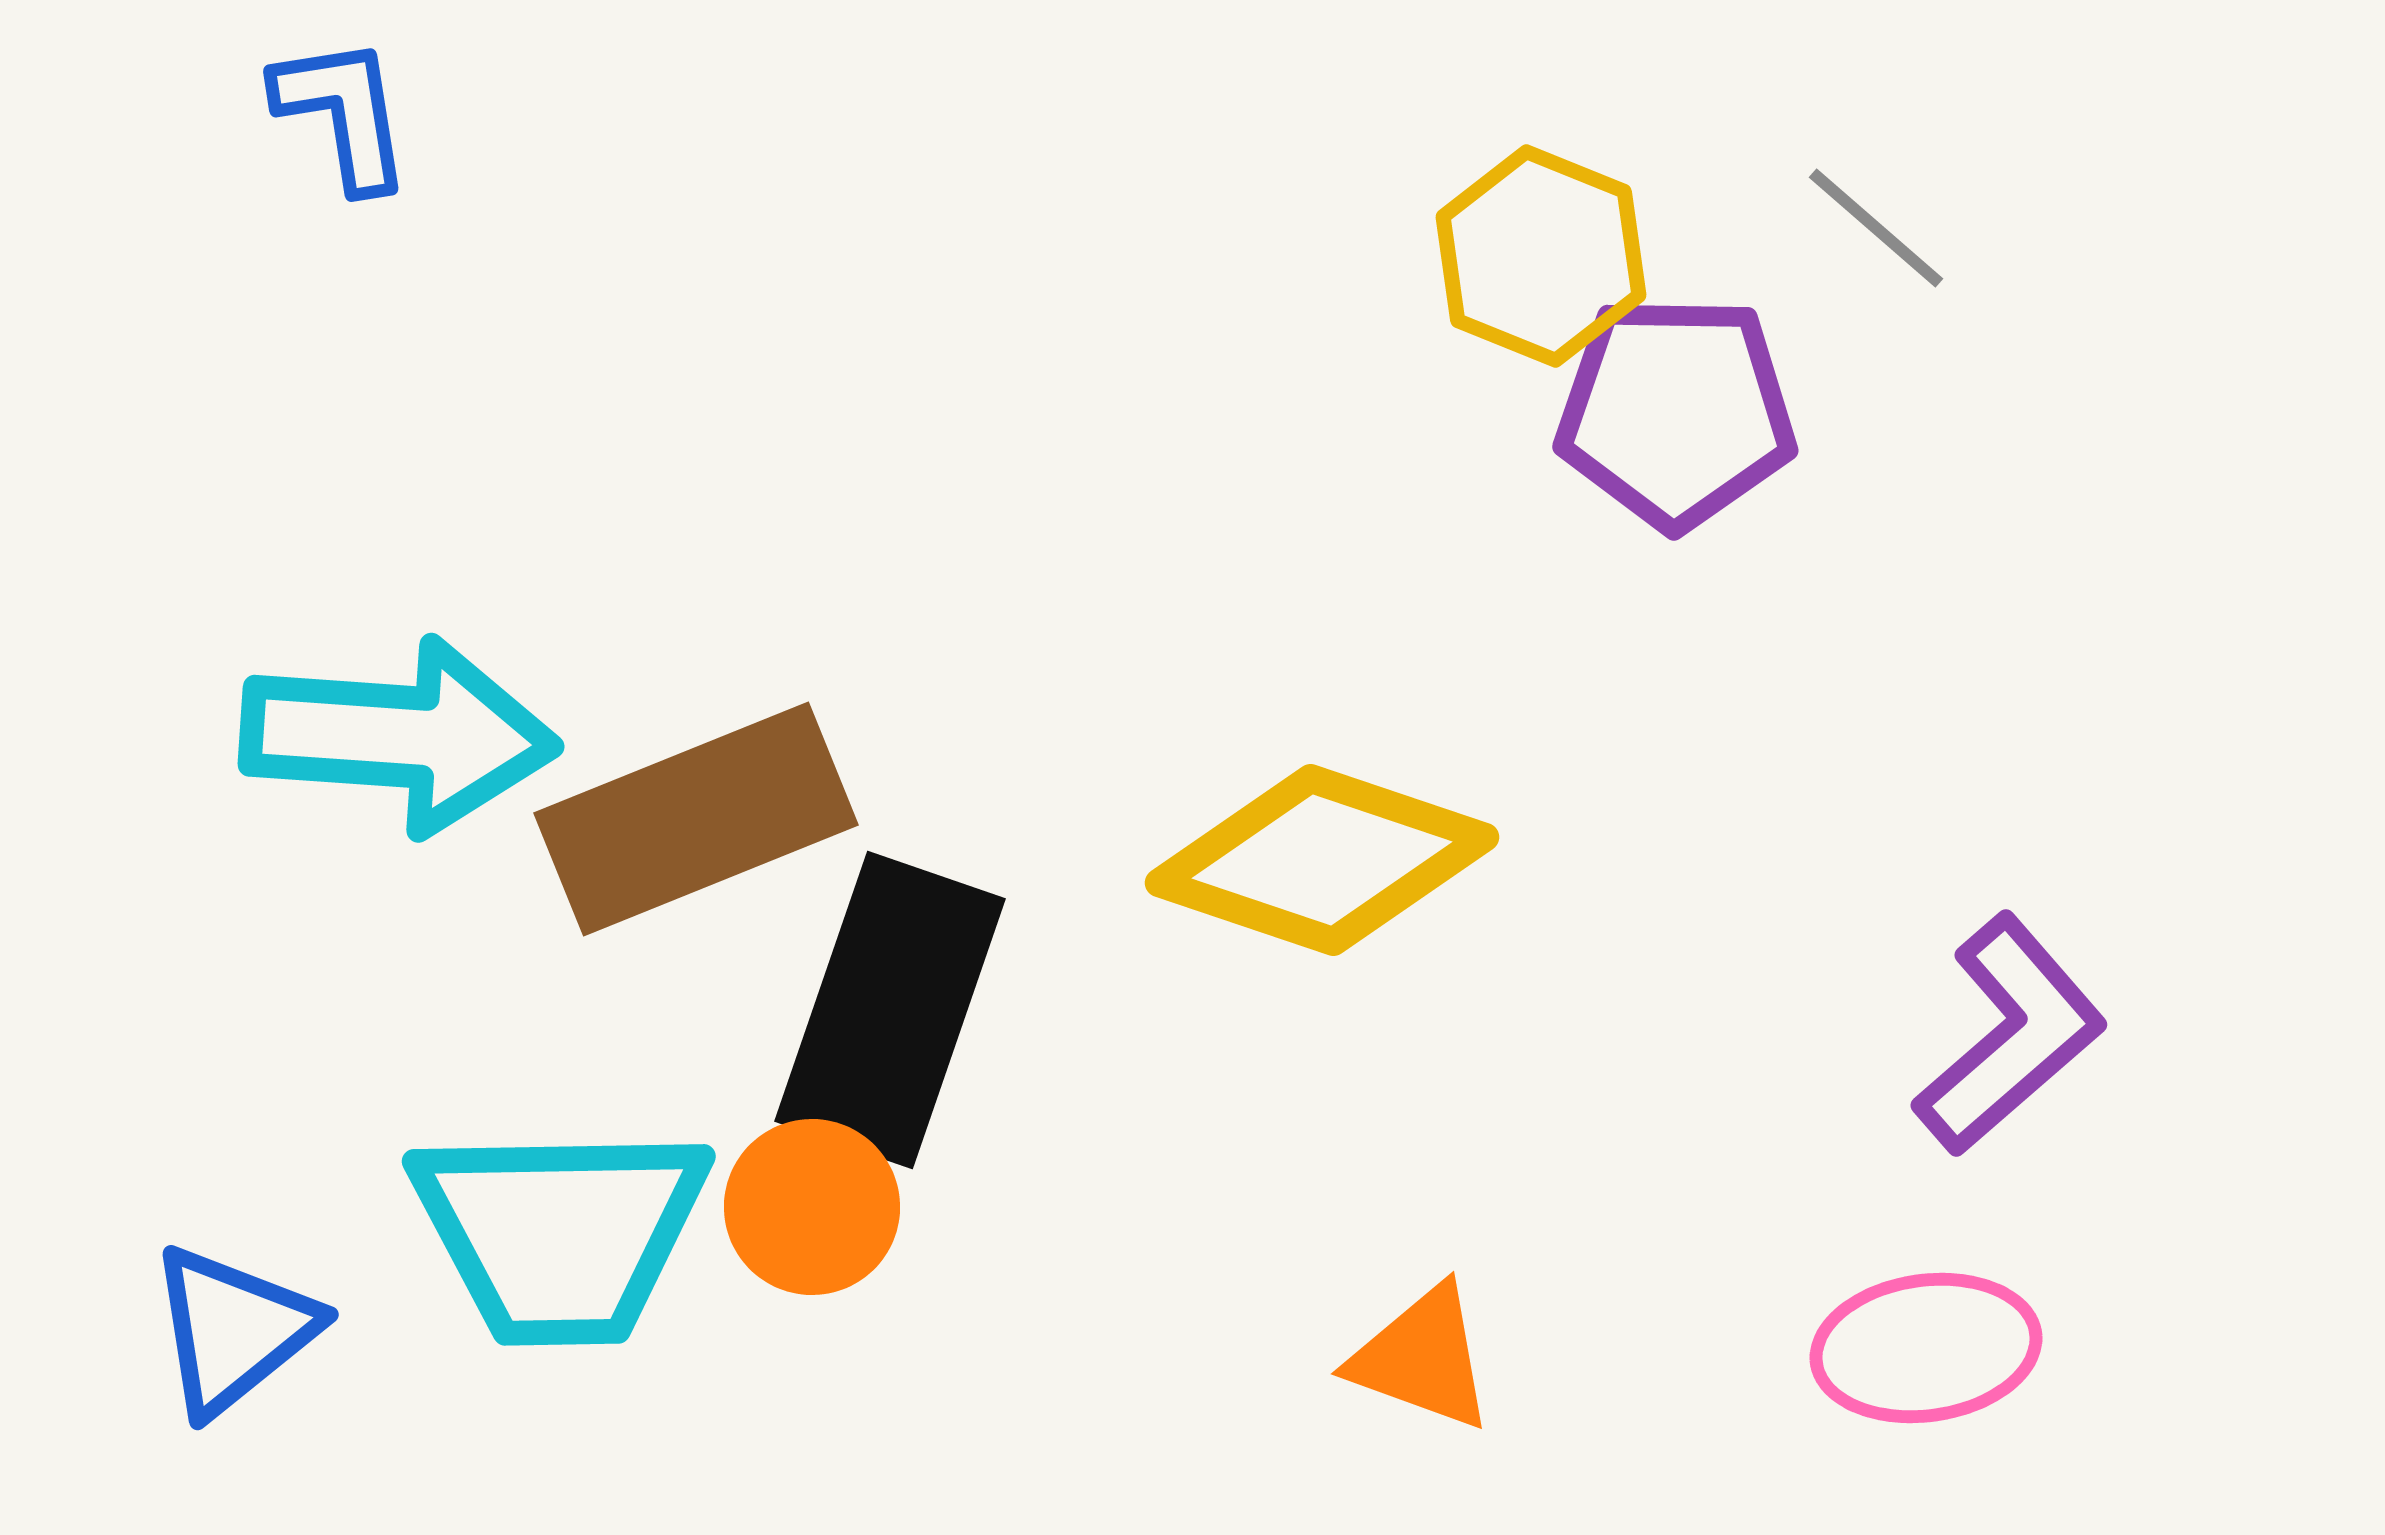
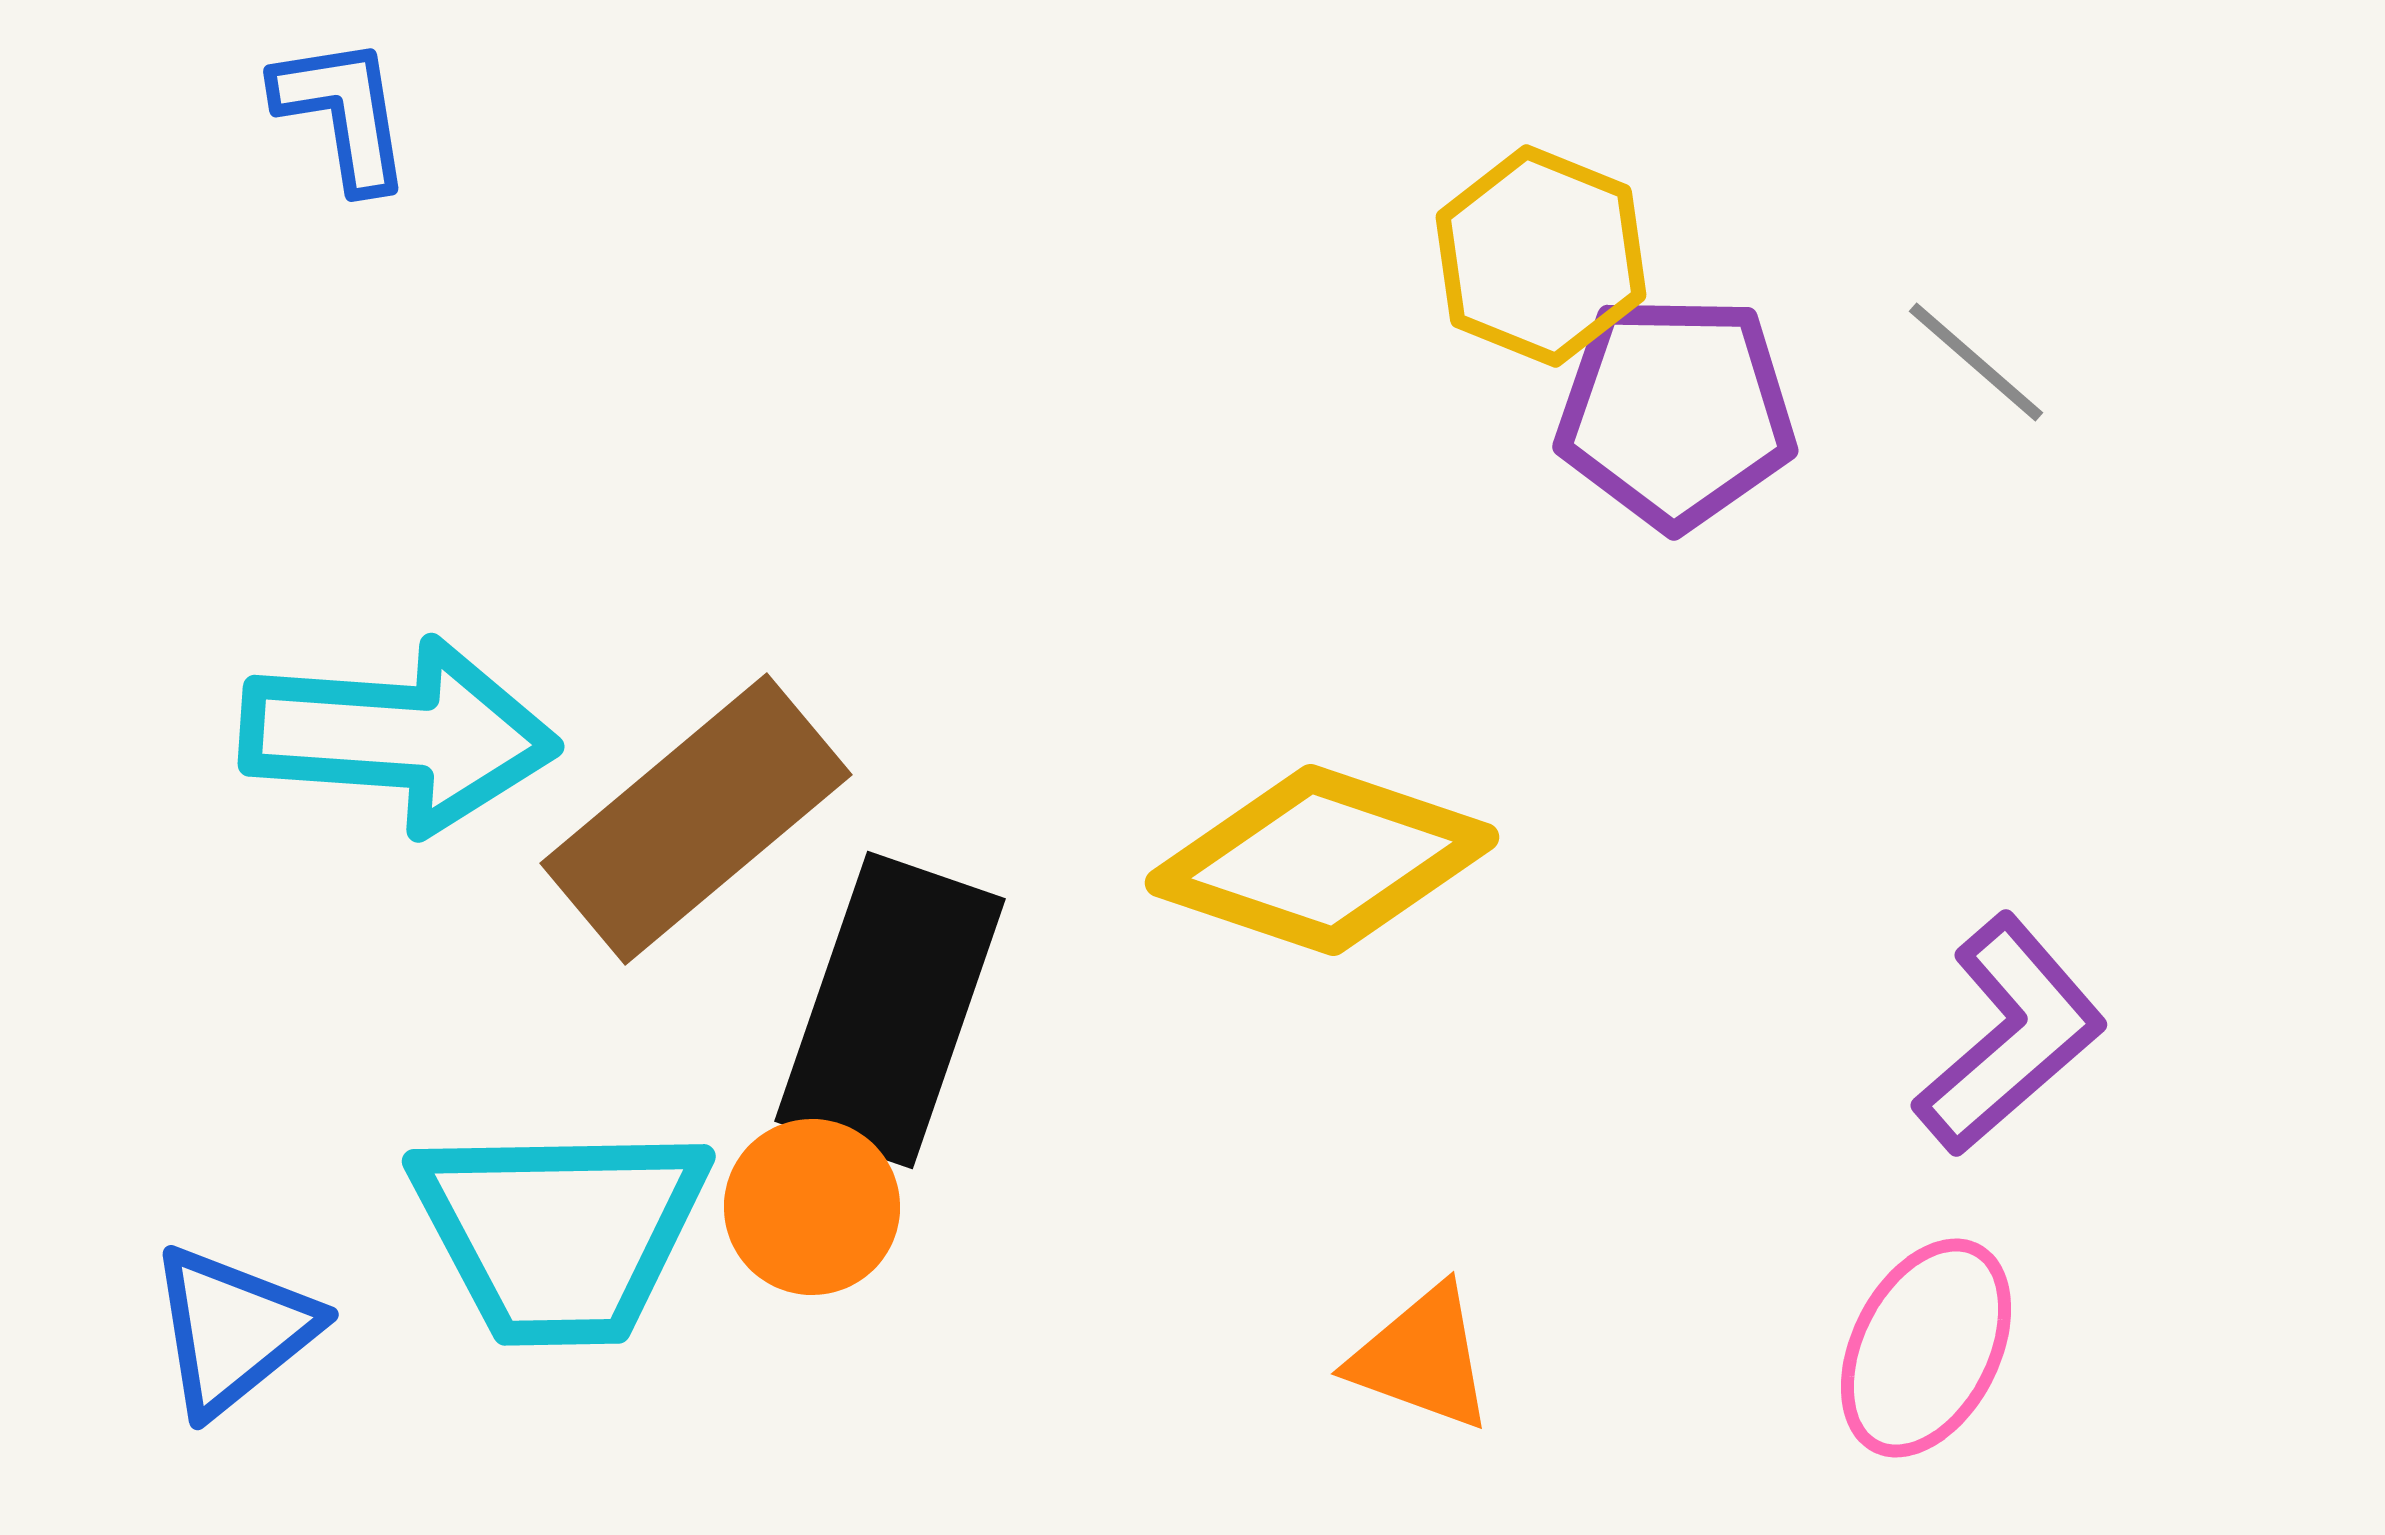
gray line: moved 100 px right, 134 px down
brown rectangle: rotated 18 degrees counterclockwise
pink ellipse: rotated 55 degrees counterclockwise
